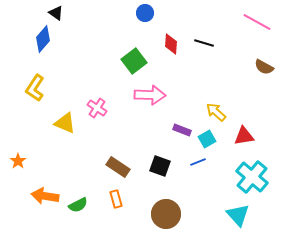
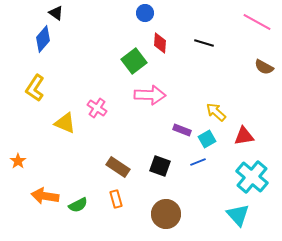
red diamond: moved 11 px left, 1 px up
